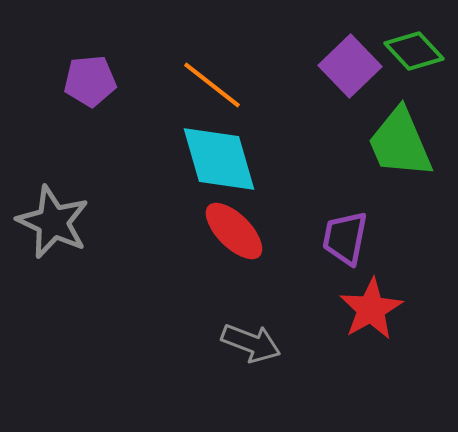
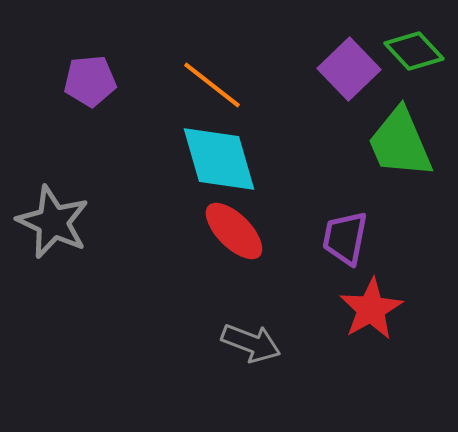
purple square: moved 1 px left, 3 px down
